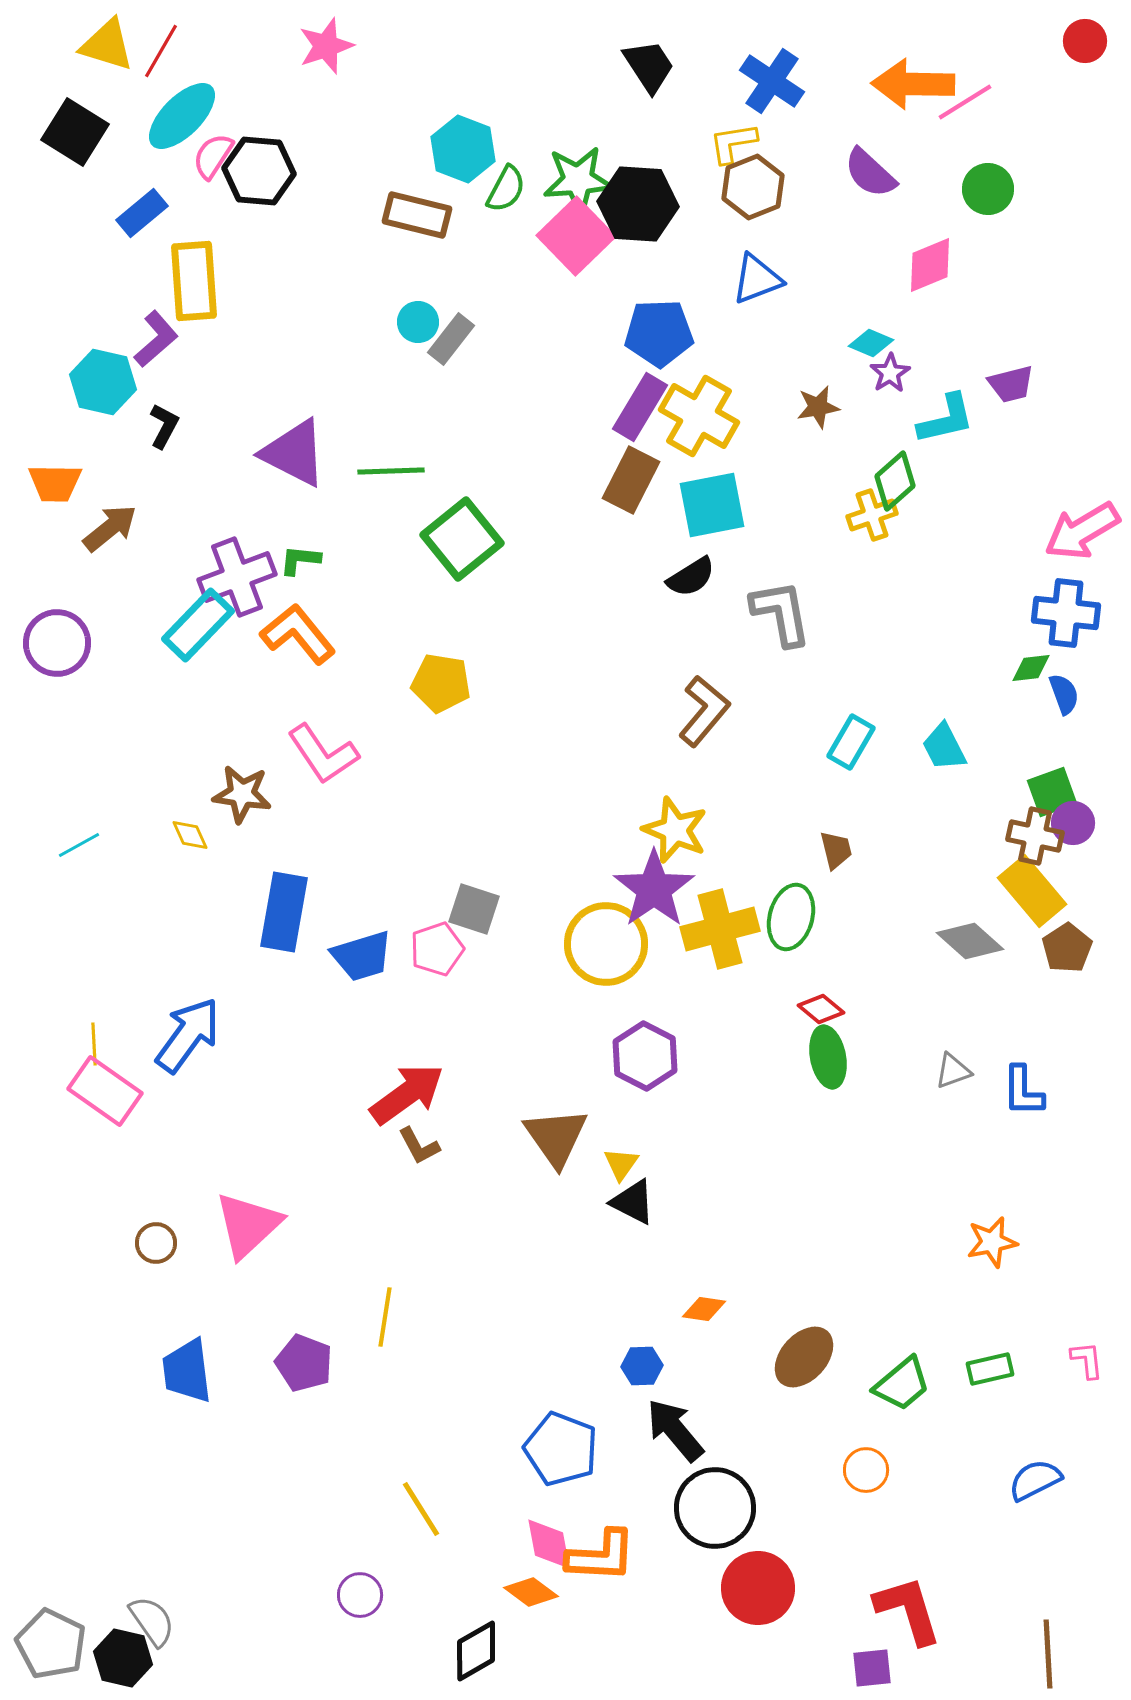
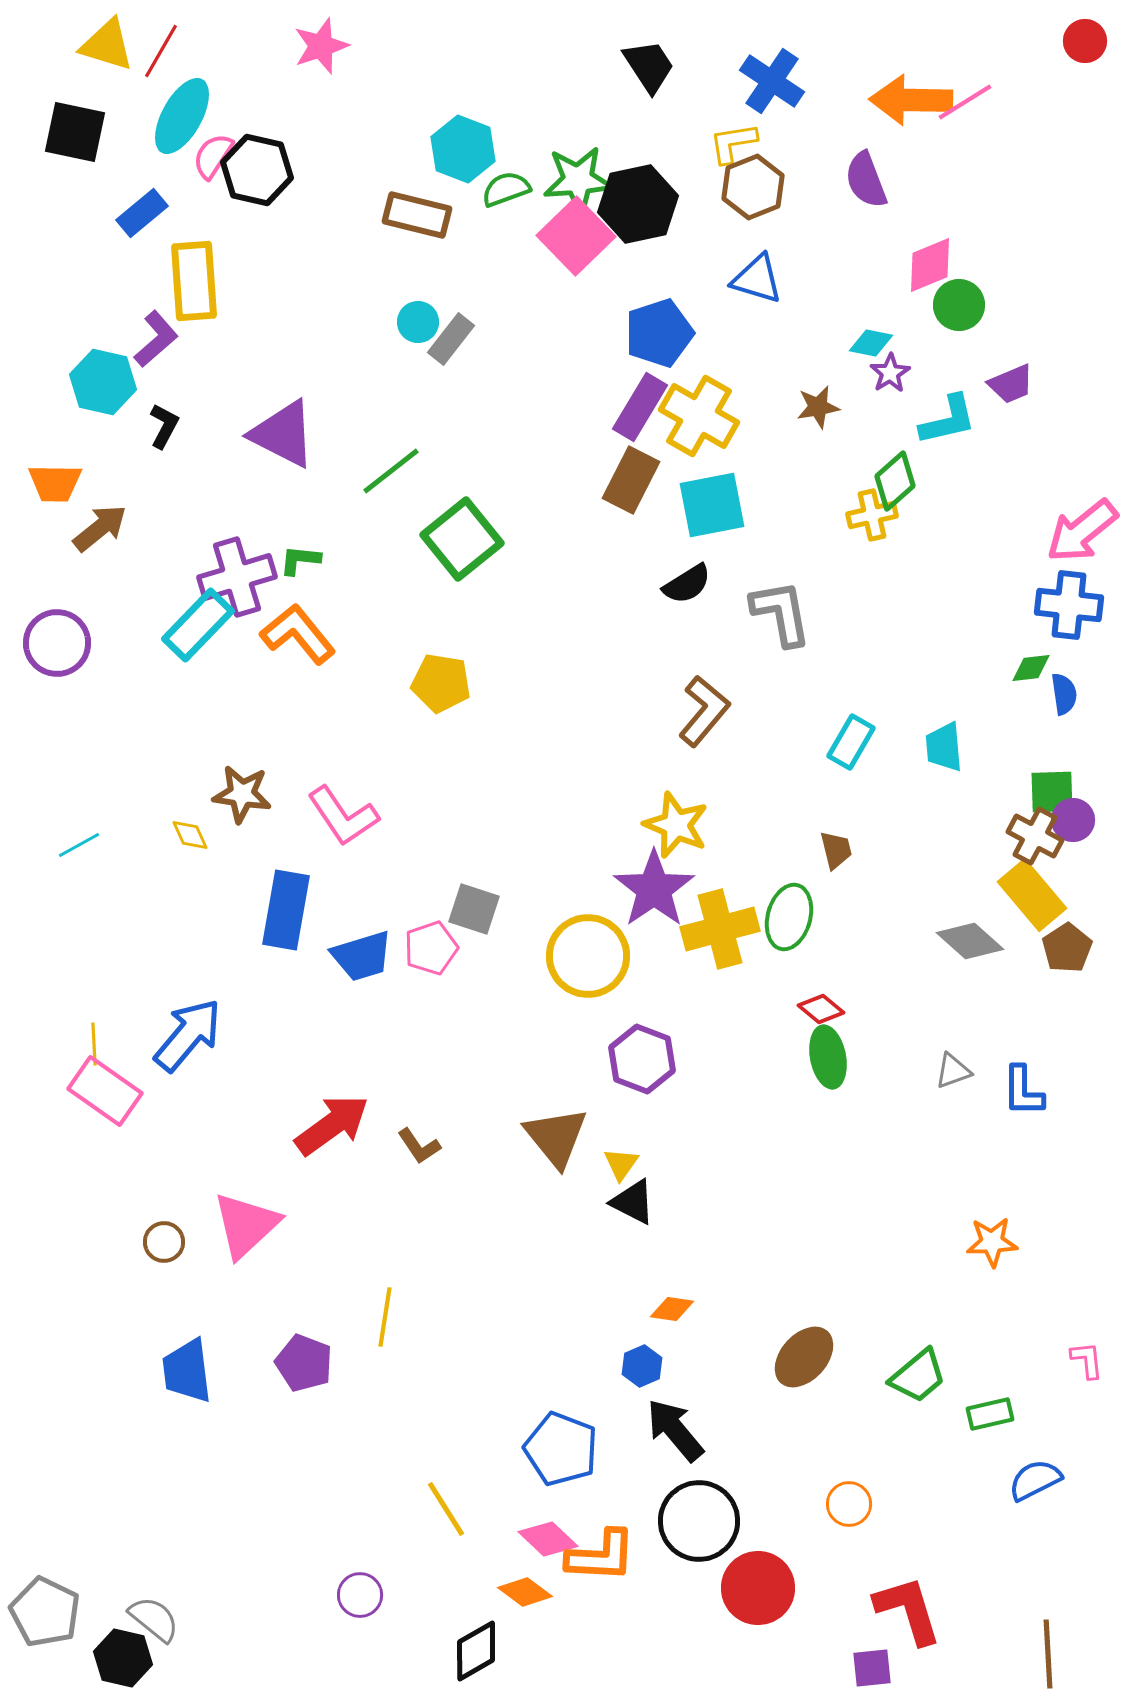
pink star at (326, 46): moved 5 px left
orange arrow at (913, 84): moved 2 px left, 16 px down
cyan ellipse at (182, 116): rotated 16 degrees counterclockwise
black square at (75, 132): rotated 20 degrees counterclockwise
black hexagon at (259, 171): moved 2 px left, 1 px up; rotated 8 degrees clockwise
purple semicircle at (870, 173): moved 4 px left, 7 px down; rotated 26 degrees clockwise
green semicircle at (506, 189): rotated 138 degrees counterclockwise
green circle at (988, 189): moved 29 px left, 116 px down
black hexagon at (638, 204): rotated 16 degrees counterclockwise
blue triangle at (757, 279): rotated 38 degrees clockwise
blue pentagon at (659, 333): rotated 16 degrees counterclockwise
cyan diamond at (871, 343): rotated 12 degrees counterclockwise
purple trapezoid at (1011, 384): rotated 9 degrees counterclockwise
cyan L-shape at (946, 419): moved 2 px right, 1 px down
purple triangle at (294, 453): moved 11 px left, 19 px up
green line at (391, 471): rotated 36 degrees counterclockwise
yellow cross at (872, 515): rotated 6 degrees clockwise
brown arrow at (110, 528): moved 10 px left
pink arrow at (1082, 531): rotated 8 degrees counterclockwise
purple cross at (237, 577): rotated 4 degrees clockwise
black semicircle at (691, 577): moved 4 px left, 7 px down
blue cross at (1066, 613): moved 3 px right, 8 px up
blue semicircle at (1064, 694): rotated 12 degrees clockwise
cyan trapezoid at (944, 747): rotated 22 degrees clockwise
pink L-shape at (323, 754): moved 20 px right, 62 px down
green square at (1052, 792): rotated 18 degrees clockwise
purple circle at (1073, 823): moved 3 px up
yellow star at (675, 830): moved 1 px right, 5 px up
brown cross at (1035, 836): rotated 16 degrees clockwise
yellow rectangle at (1032, 891): moved 4 px down
blue rectangle at (284, 912): moved 2 px right, 2 px up
green ellipse at (791, 917): moved 2 px left
yellow circle at (606, 944): moved 18 px left, 12 px down
pink pentagon at (437, 949): moved 6 px left, 1 px up
blue arrow at (188, 1035): rotated 4 degrees clockwise
purple hexagon at (645, 1056): moved 3 px left, 3 px down; rotated 6 degrees counterclockwise
red arrow at (407, 1094): moved 75 px left, 31 px down
brown triangle at (556, 1137): rotated 4 degrees counterclockwise
brown L-shape at (419, 1146): rotated 6 degrees counterclockwise
pink triangle at (248, 1225): moved 2 px left
orange star at (992, 1242): rotated 9 degrees clockwise
brown circle at (156, 1243): moved 8 px right, 1 px up
orange diamond at (704, 1309): moved 32 px left
blue hexagon at (642, 1366): rotated 21 degrees counterclockwise
green rectangle at (990, 1369): moved 45 px down
green trapezoid at (902, 1384): moved 16 px right, 8 px up
orange circle at (866, 1470): moved 17 px left, 34 px down
black circle at (715, 1508): moved 16 px left, 13 px down
yellow line at (421, 1509): moved 25 px right
pink diamond at (549, 1544): moved 1 px left, 5 px up; rotated 36 degrees counterclockwise
orange diamond at (531, 1592): moved 6 px left
gray semicircle at (152, 1621): moved 2 px right, 2 px up; rotated 16 degrees counterclockwise
gray pentagon at (51, 1644): moved 6 px left, 32 px up
